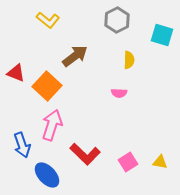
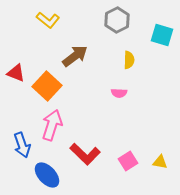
pink square: moved 1 px up
